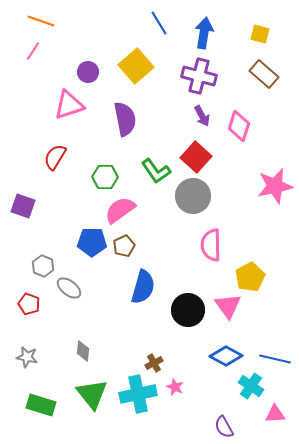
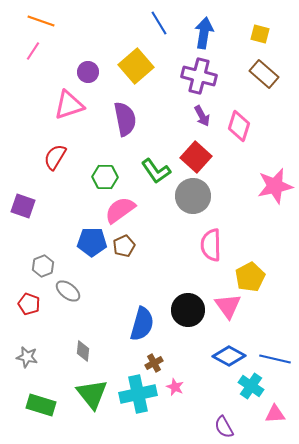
gray hexagon at (43, 266): rotated 15 degrees clockwise
blue semicircle at (143, 287): moved 1 px left, 37 px down
gray ellipse at (69, 288): moved 1 px left, 3 px down
blue diamond at (226, 356): moved 3 px right
